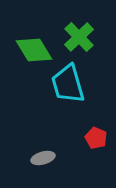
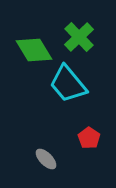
cyan trapezoid: rotated 24 degrees counterclockwise
red pentagon: moved 7 px left; rotated 10 degrees clockwise
gray ellipse: moved 3 px right, 1 px down; rotated 60 degrees clockwise
